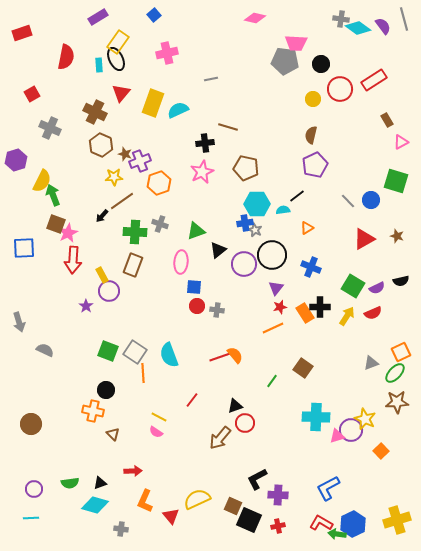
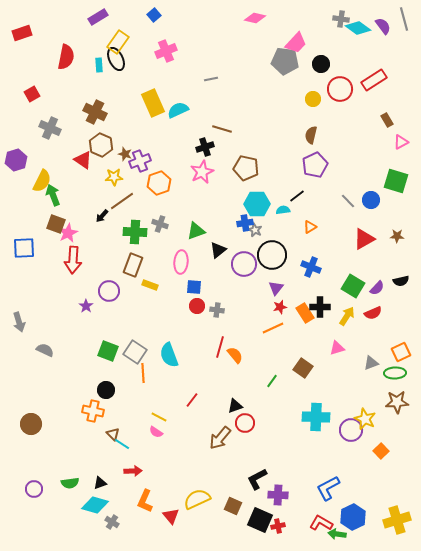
pink trapezoid at (296, 43): rotated 50 degrees counterclockwise
pink cross at (167, 53): moved 1 px left, 2 px up; rotated 10 degrees counterclockwise
red triangle at (121, 93): moved 38 px left, 67 px down; rotated 36 degrees counterclockwise
yellow rectangle at (153, 103): rotated 44 degrees counterclockwise
brown line at (228, 127): moved 6 px left, 2 px down
black cross at (205, 143): moved 4 px down; rotated 12 degrees counterclockwise
orange triangle at (307, 228): moved 3 px right, 1 px up
brown star at (397, 236): rotated 16 degrees counterclockwise
yellow rectangle at (102, 275): moved 48 px right, 10 px down; rotated 42 degrees counterclockwise
purple semicircle at (377, 288): rotated 21 degrees counterclockwise
red line at (220, 357): moved 10 px up; rotated 55 degrees counterclockwise
green ellipse at (395, 373): rotated 45 degrees clockwise
pink triangle at (337, 436): moved 88 px up
cyan line at (31, 518): moved 91 px right, 74 px up; rotated 35 degrees clockwise
black square at (249, 520): moved 11 px right
blue hexagon at (353, 524): moved 7 px up
gray cross at (121, 529): moved 9 px left, 7 px up; rotated 24 degrees clockwise
